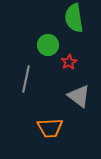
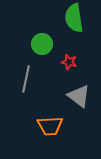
green circle: moved 6 px left, 1 px up
red star: rotated 28 degrees counterclockwise
orange trapezoid: moved 2 px up
